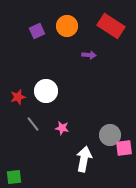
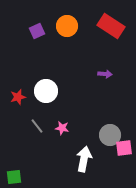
purple arrow: moved 16 px right, 19 px down
gray line: moved 4 px right, 2 px down
